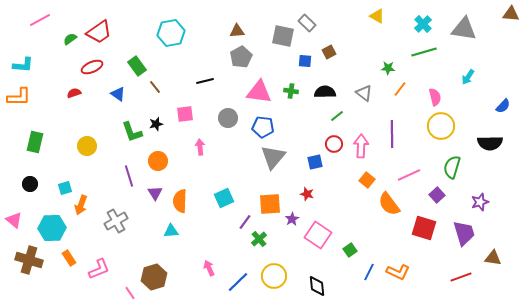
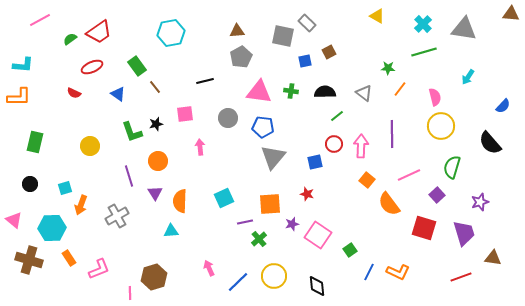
blue square at (305, 61): rotated 16 degrees counterclockwise
red semicircle at (74, 93): rotated 136 degrees counterclockwise
black semicircle at (490, 143): rotated 50 degrees clockwise
yellow circle at (87, 146): moved 3 px right
purple star at (292, 219): moved 5 px down; rotated 16 degrees clockwise
gray cross at (116, 221): moved 1 px right, 5 px up
purple line at (245, 222): rotated 42 degrees clockwise
pink line at (130, 293): rotated 32 degrees clockwise
